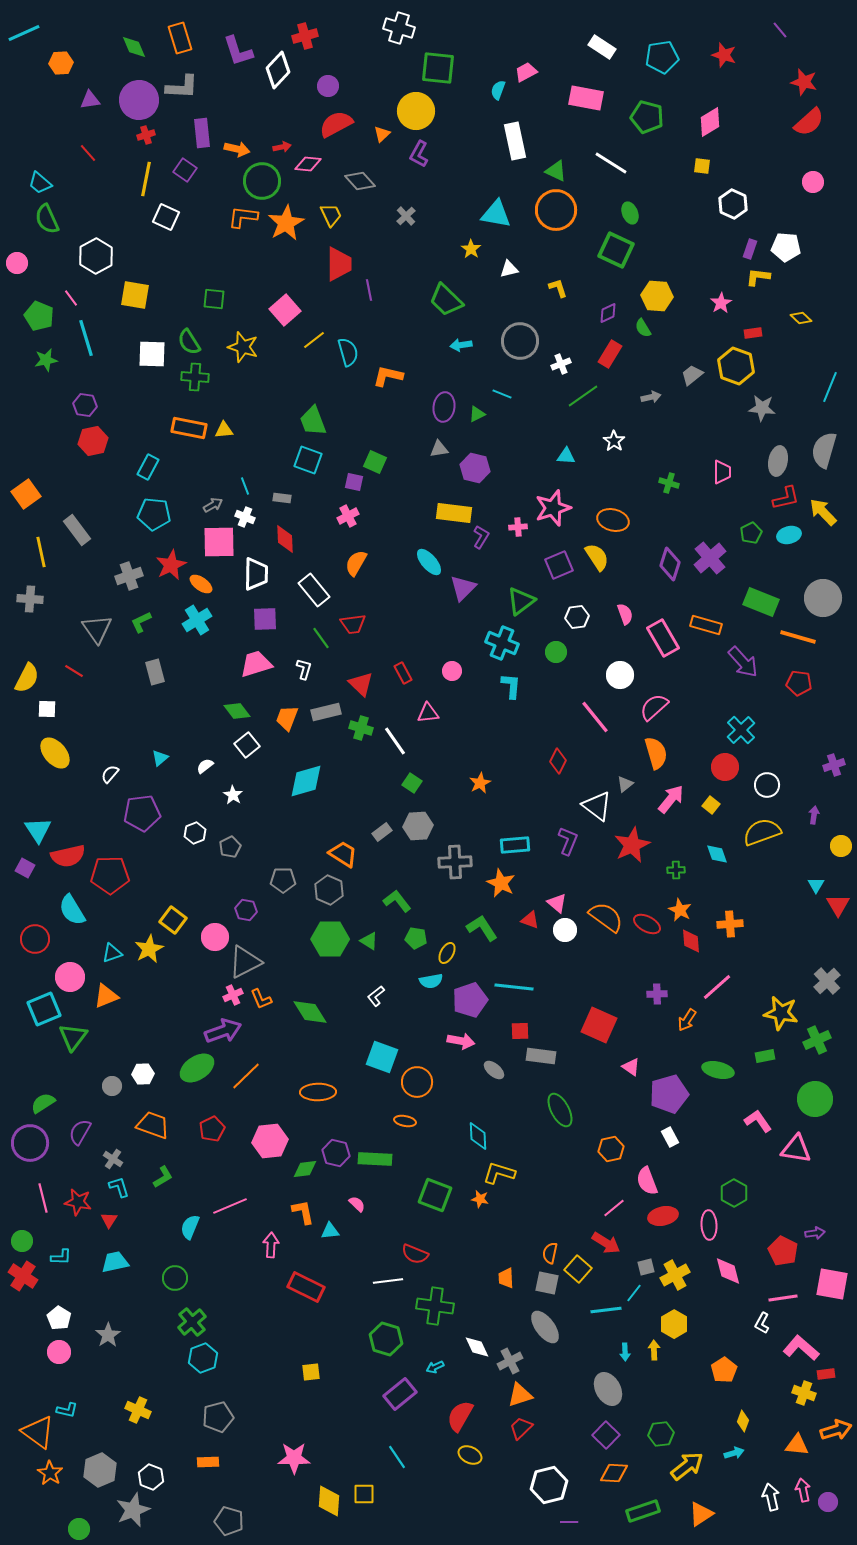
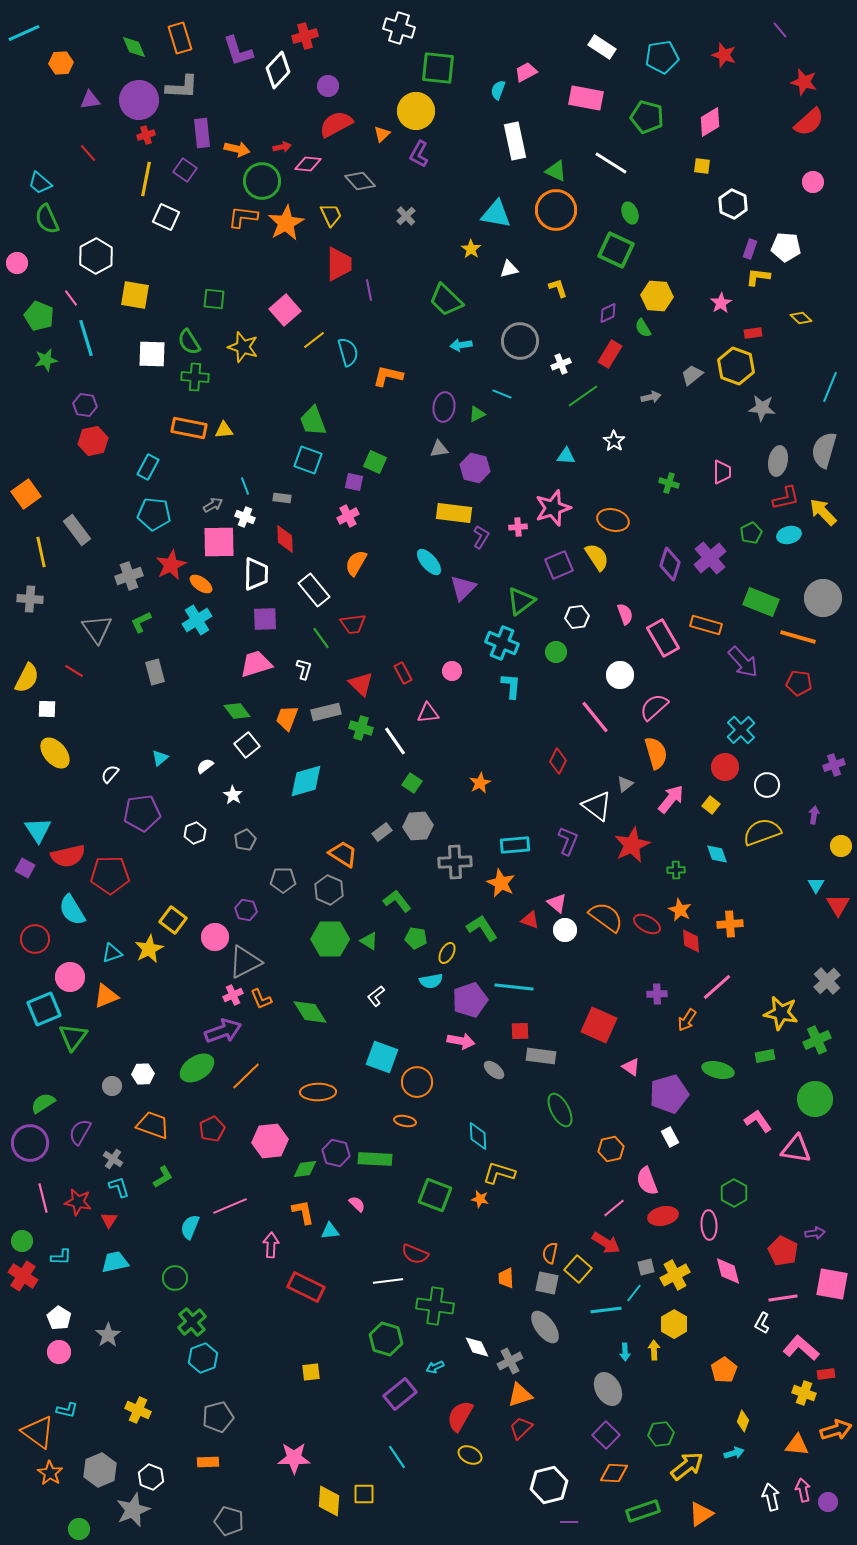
gray pentagon at (230, 847): moved 15 px right, 7 px up
